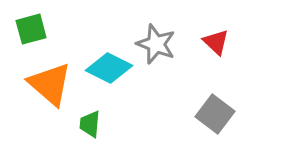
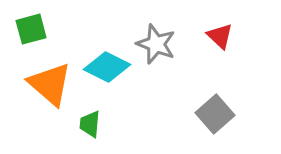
red triangle: moved 4 px right, 6 px up
cyan diamond: moved 2 px left, 1 px up
gray square: rotated 12 degrees clockwise
